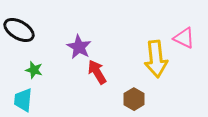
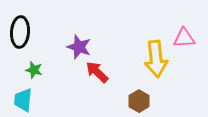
black ellipse: moved 1 px right, 2 px down; rotated 64 degrees clockwise
pink triangle: rotated 30 degrees counterclockwise
purple star: rotated 10 degrees counterclockwise
red arrow: rotated 15 degrees counterclockwise
brown hexagon: moved 5 px right, 2 px down
